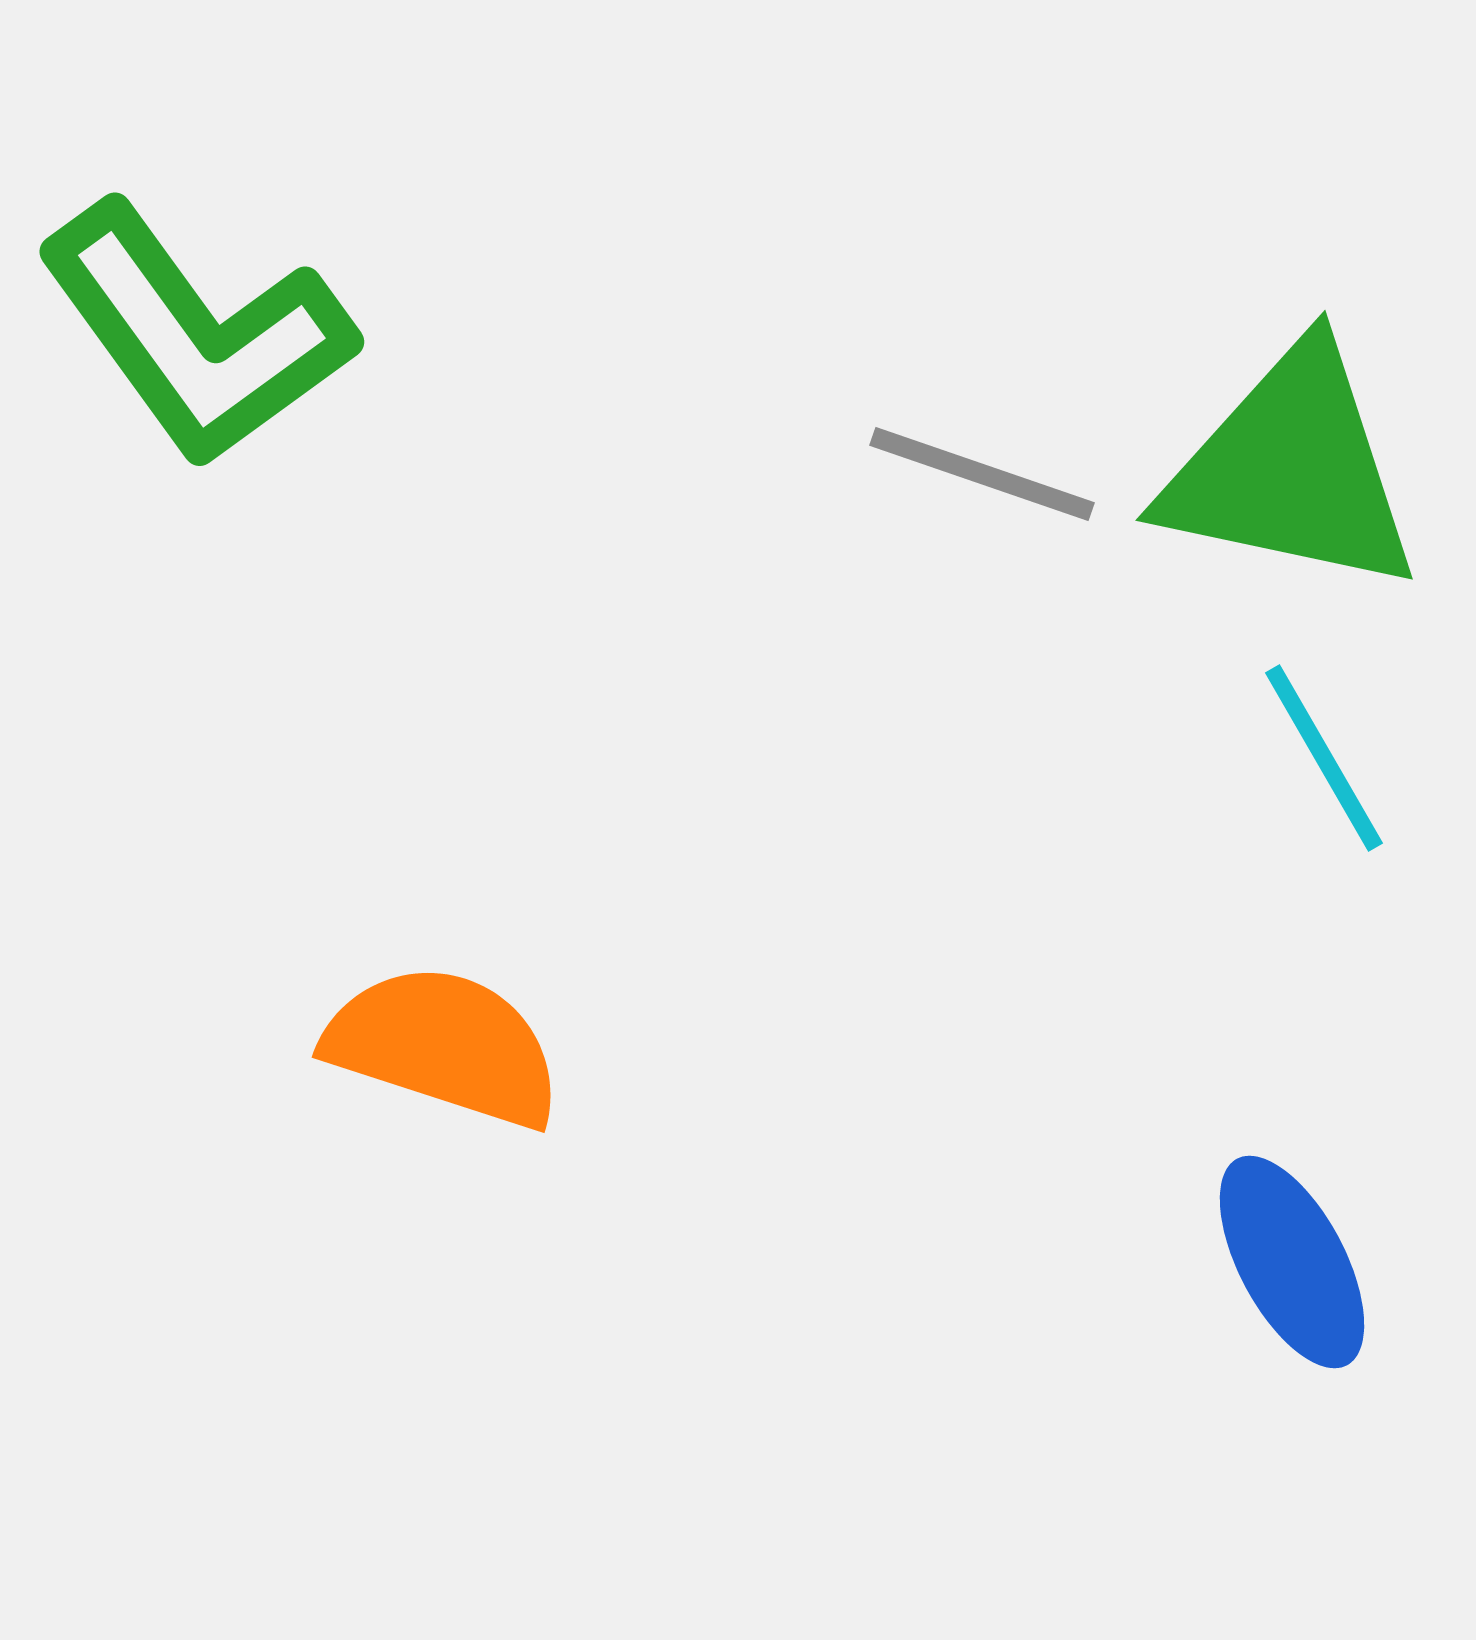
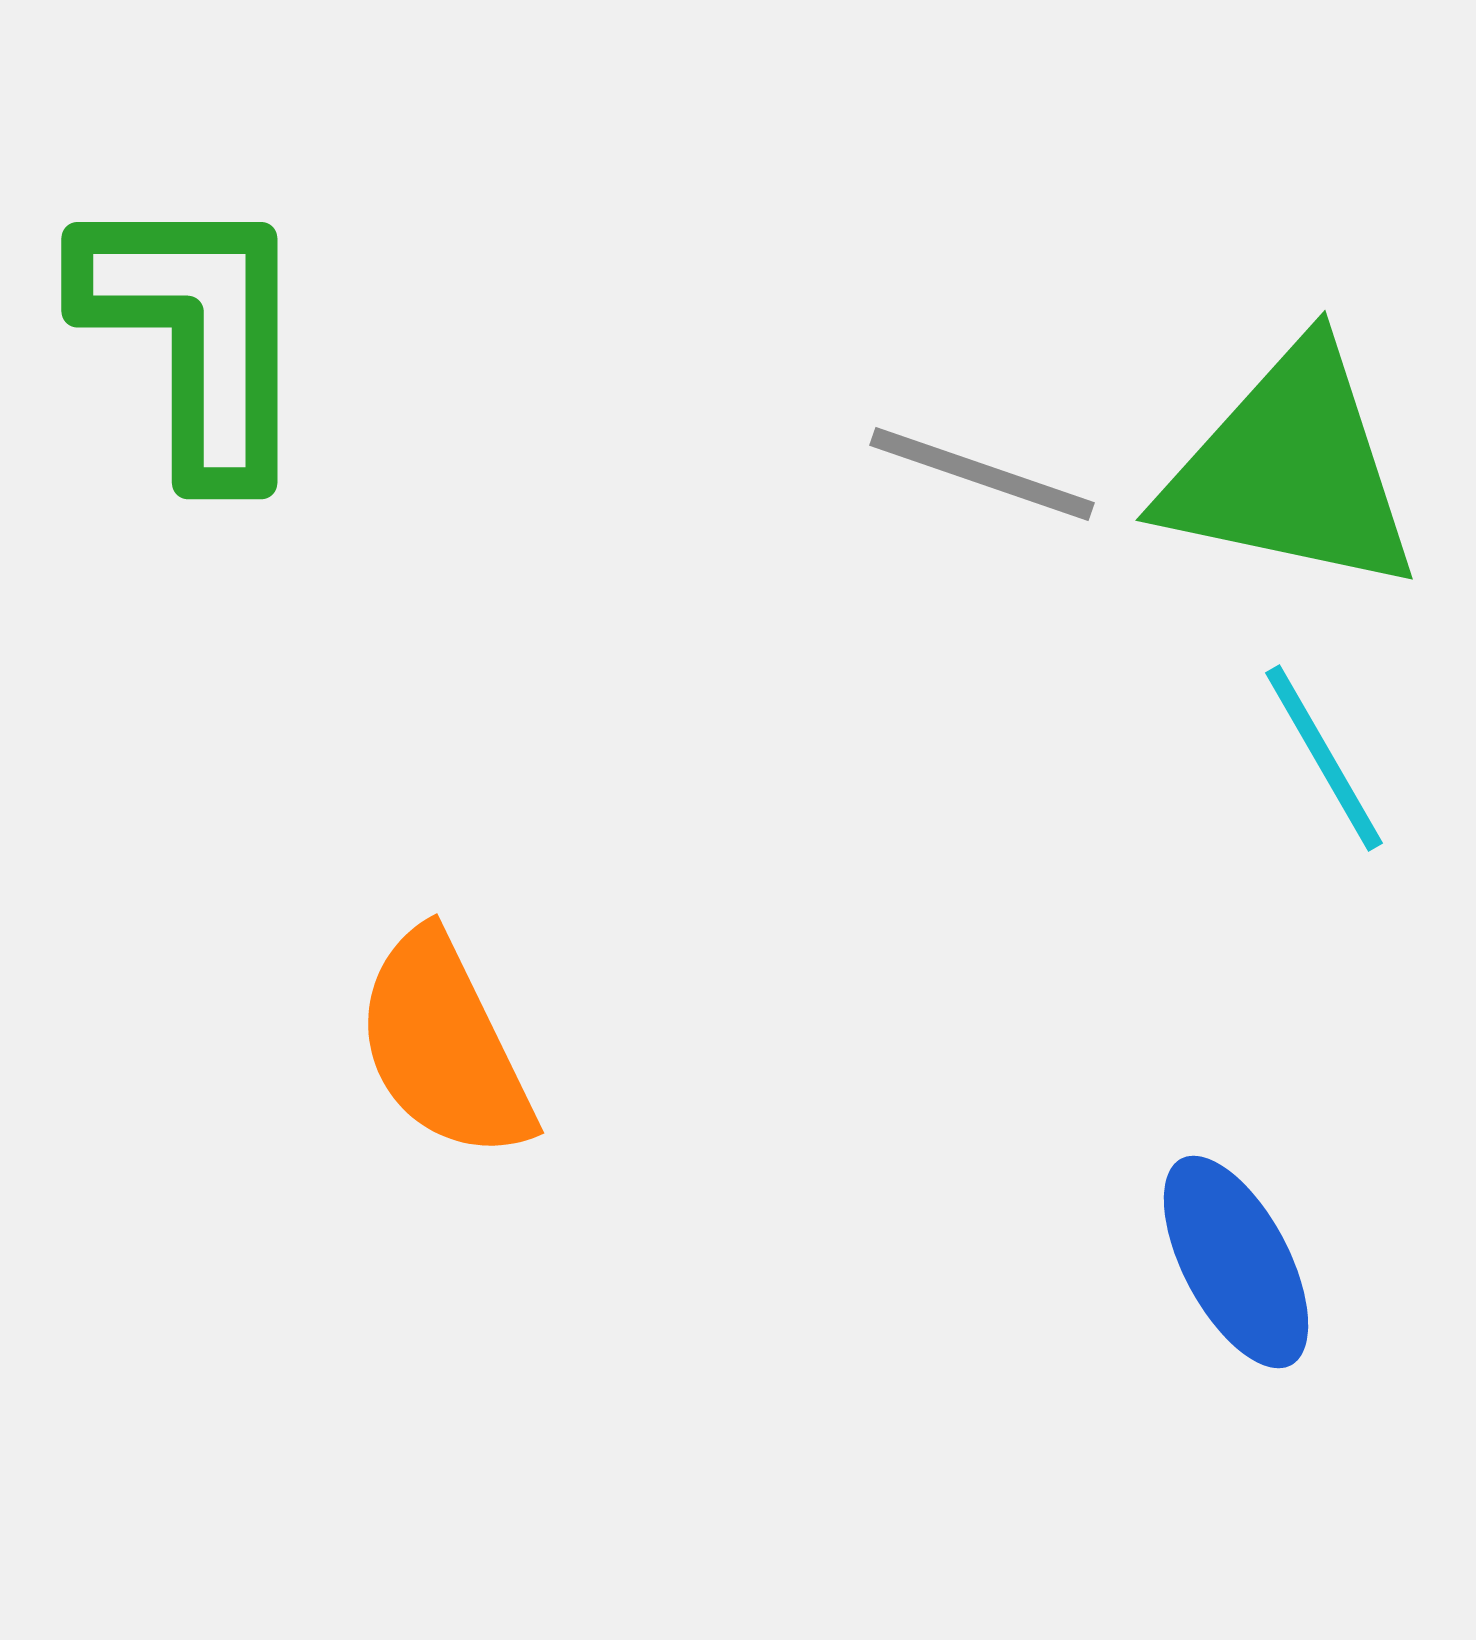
green L-shape: rotated 144 degrees counterclockwise
orange semicircle: rotated 134 degrees counterclockwise
blue ellipse: moved 56 px left
